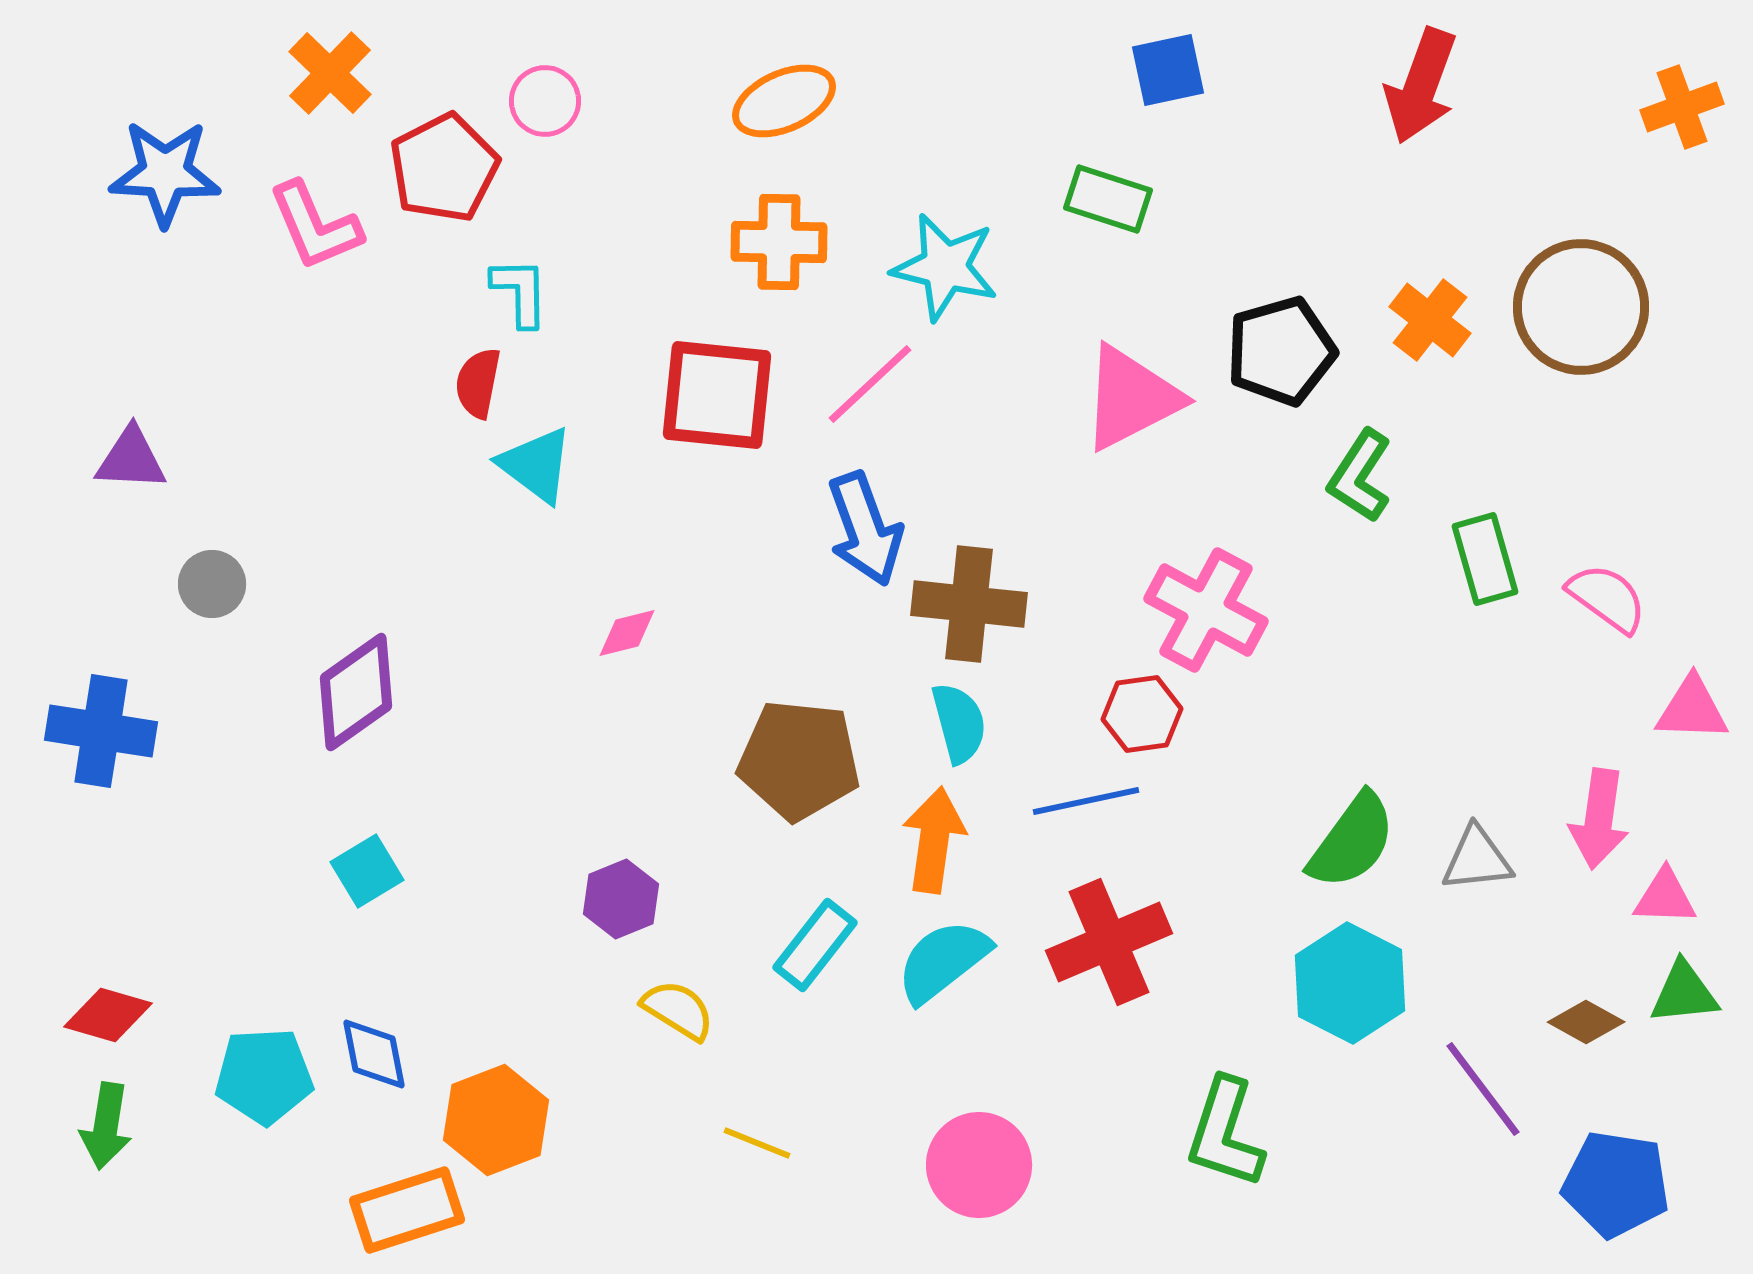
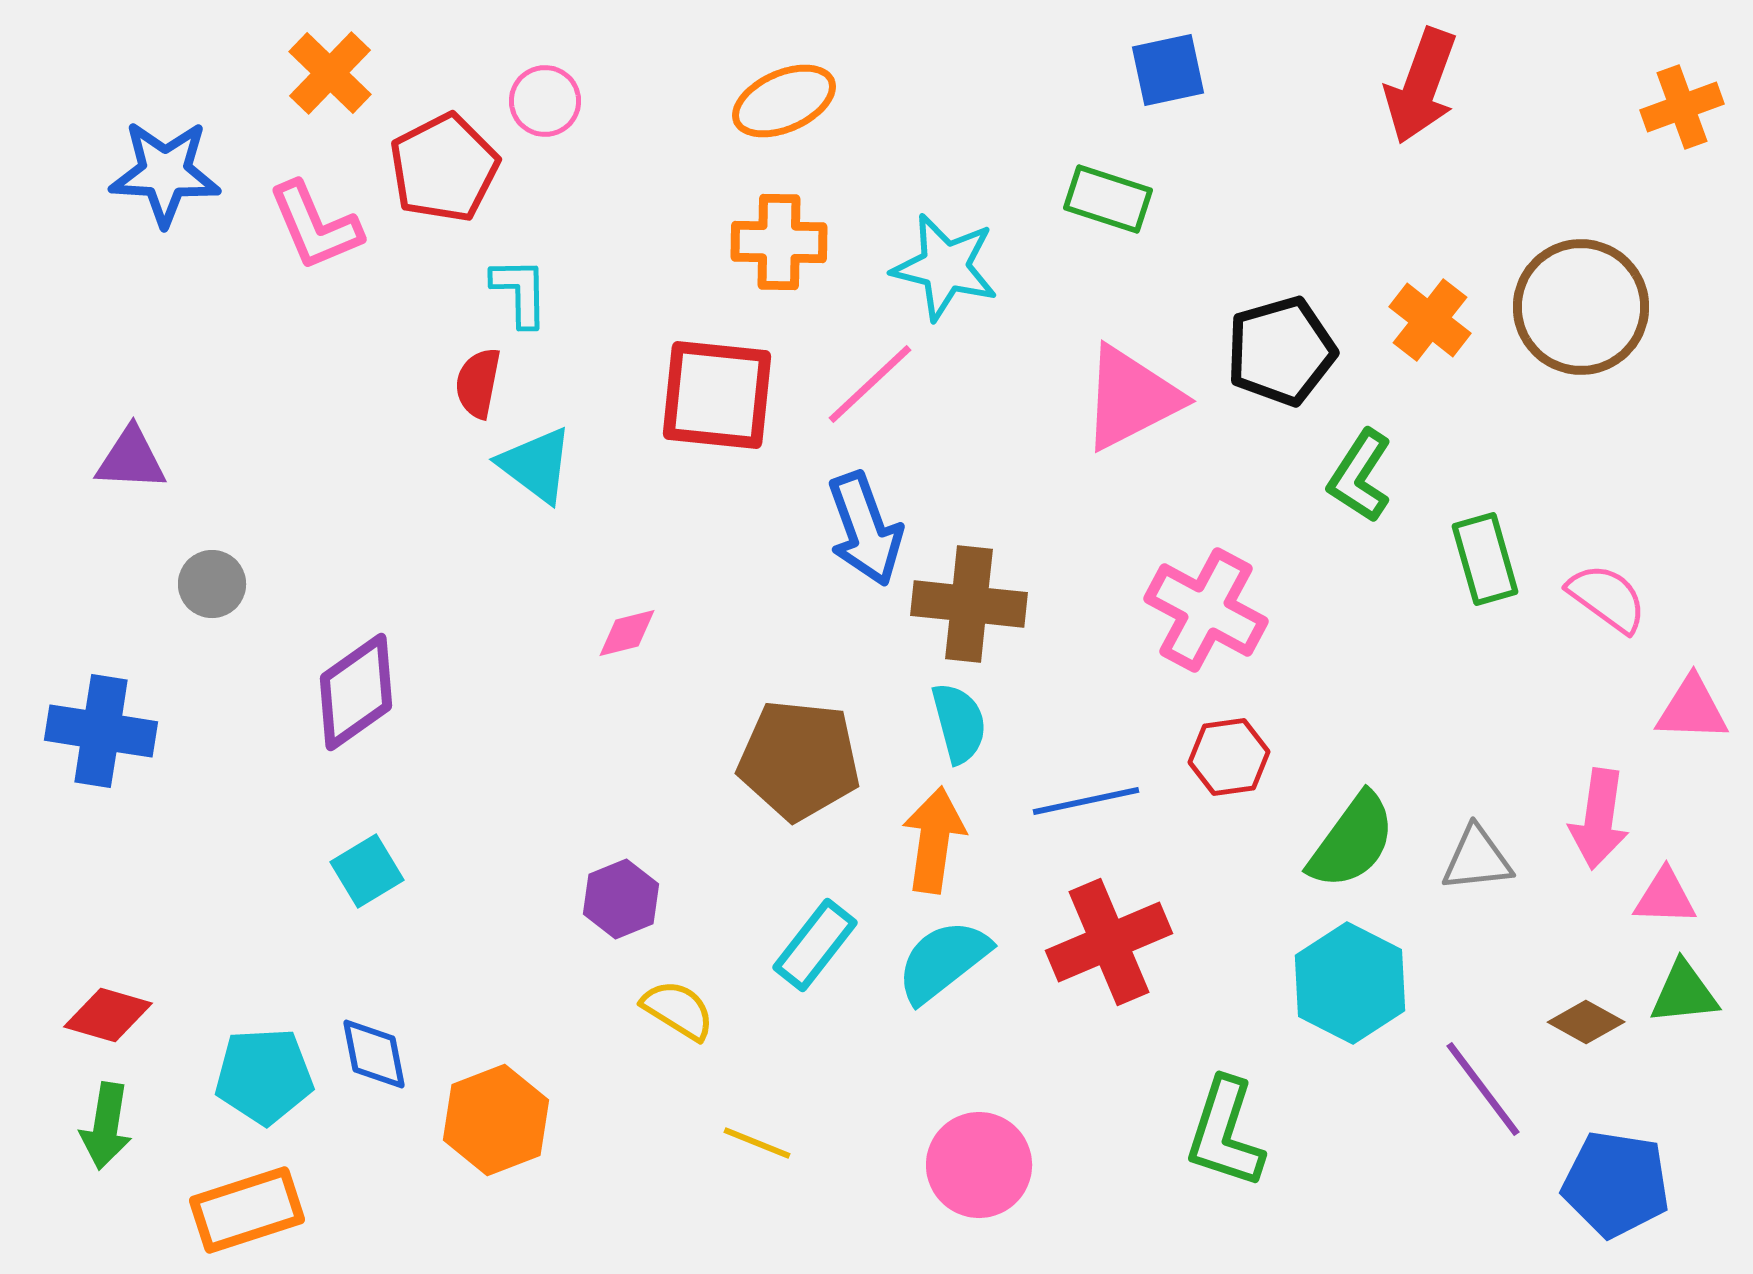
red hexagon at (1142, 714): moved 87 px right, 43 px down
orange rectangle at (407, 1210): moved 160 px left
